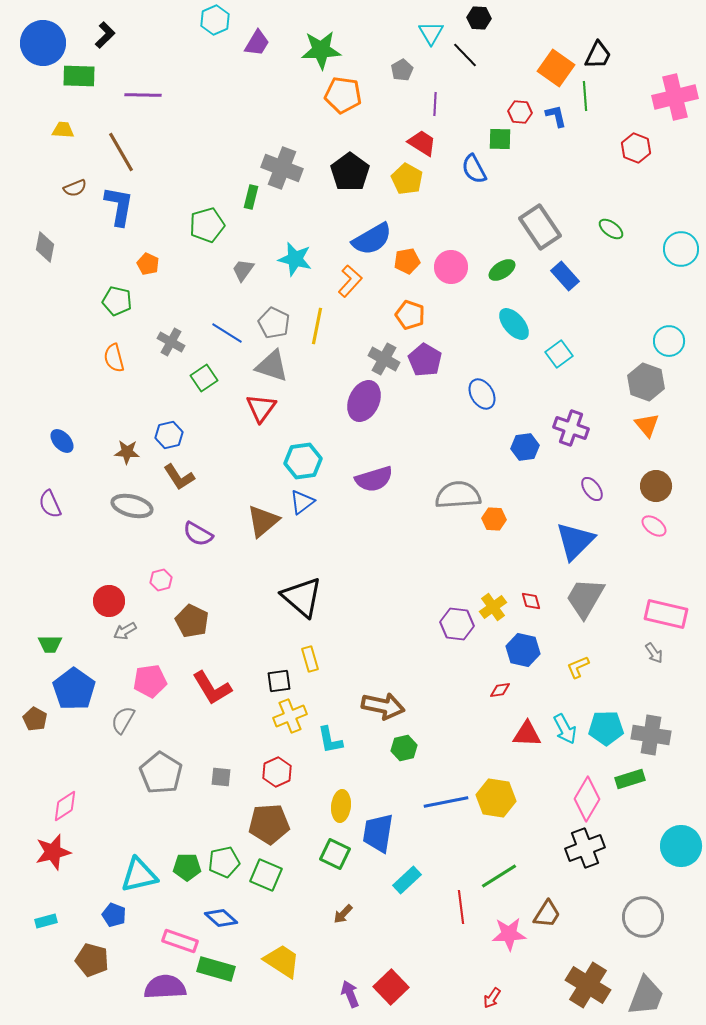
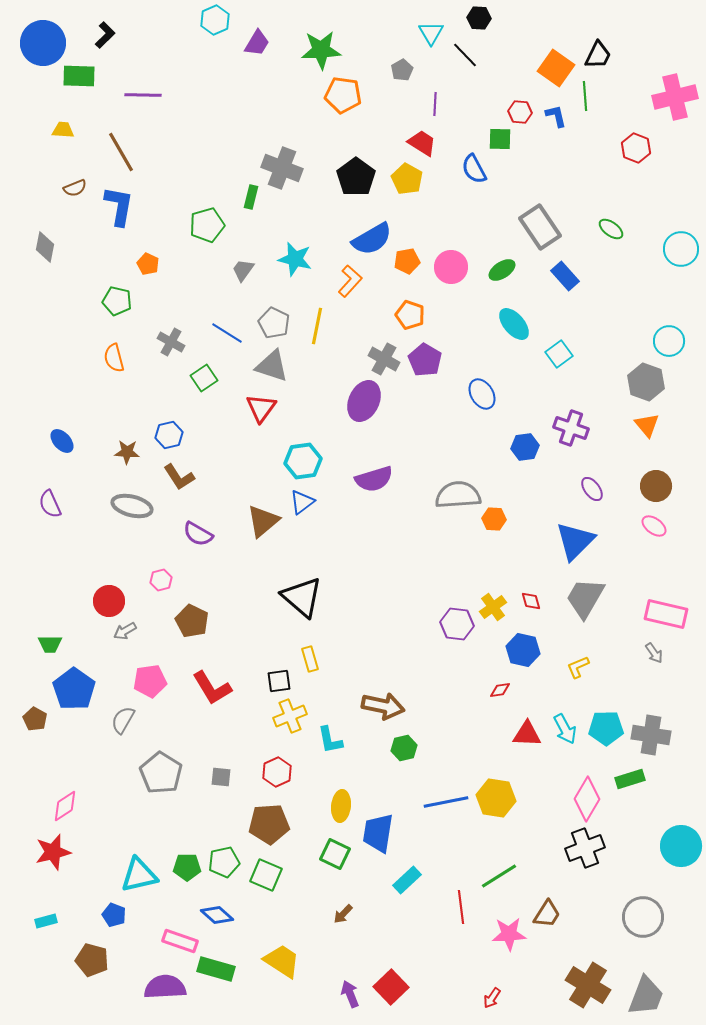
black pentagon at (350, 172): moved 6 px right, 5 px down
blue diamond at (221, 918): moved 4 px left, 3 px up
